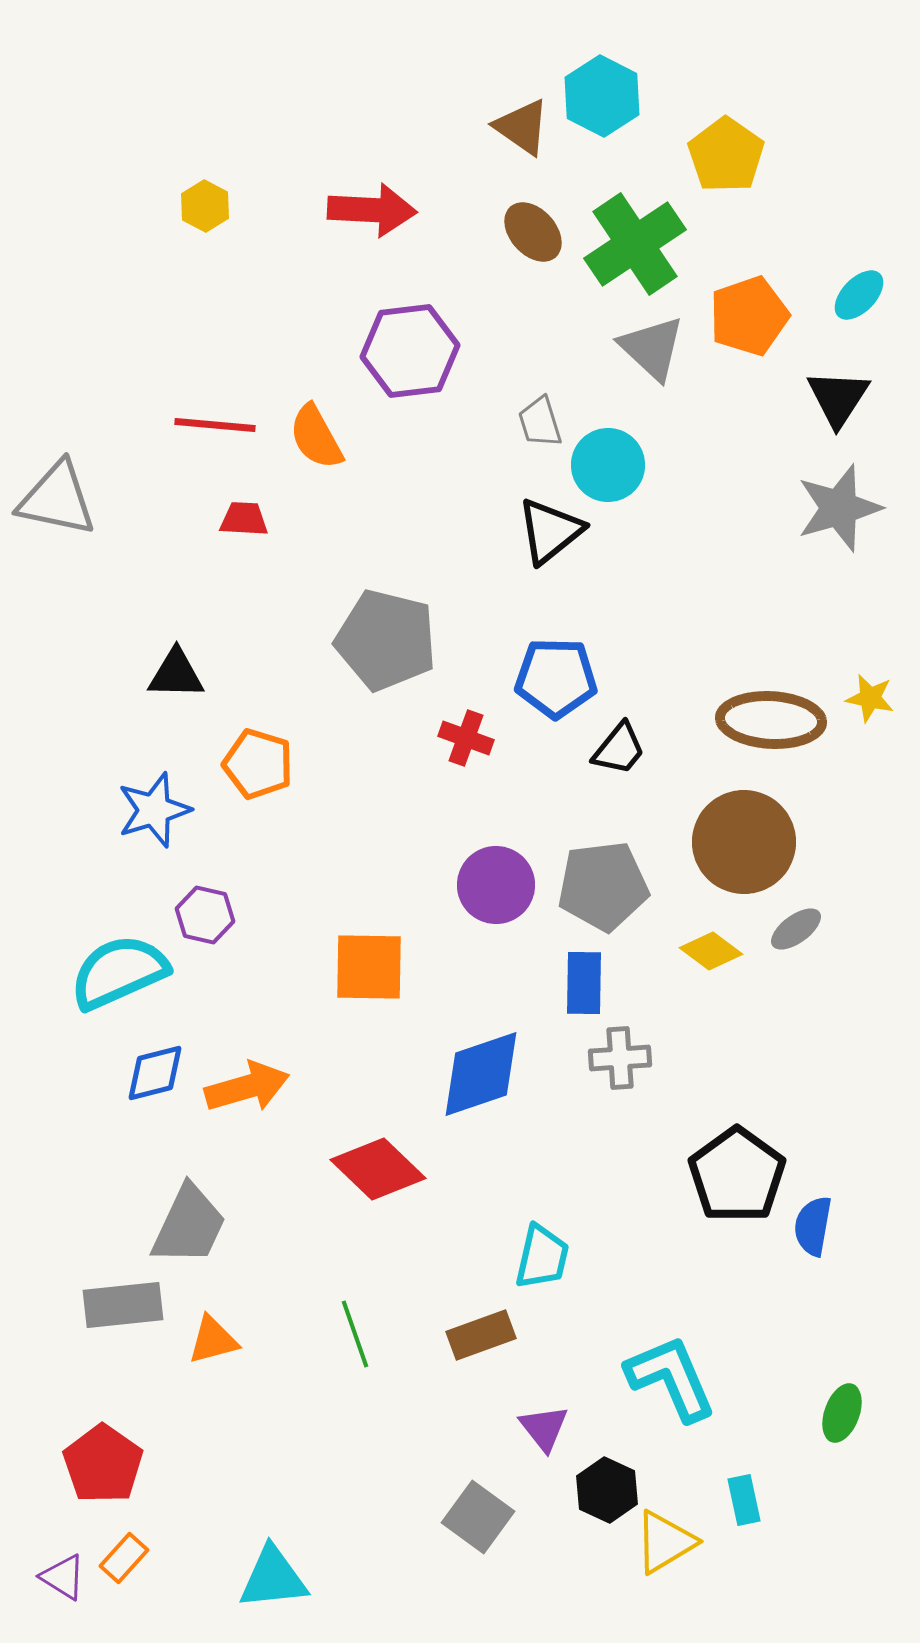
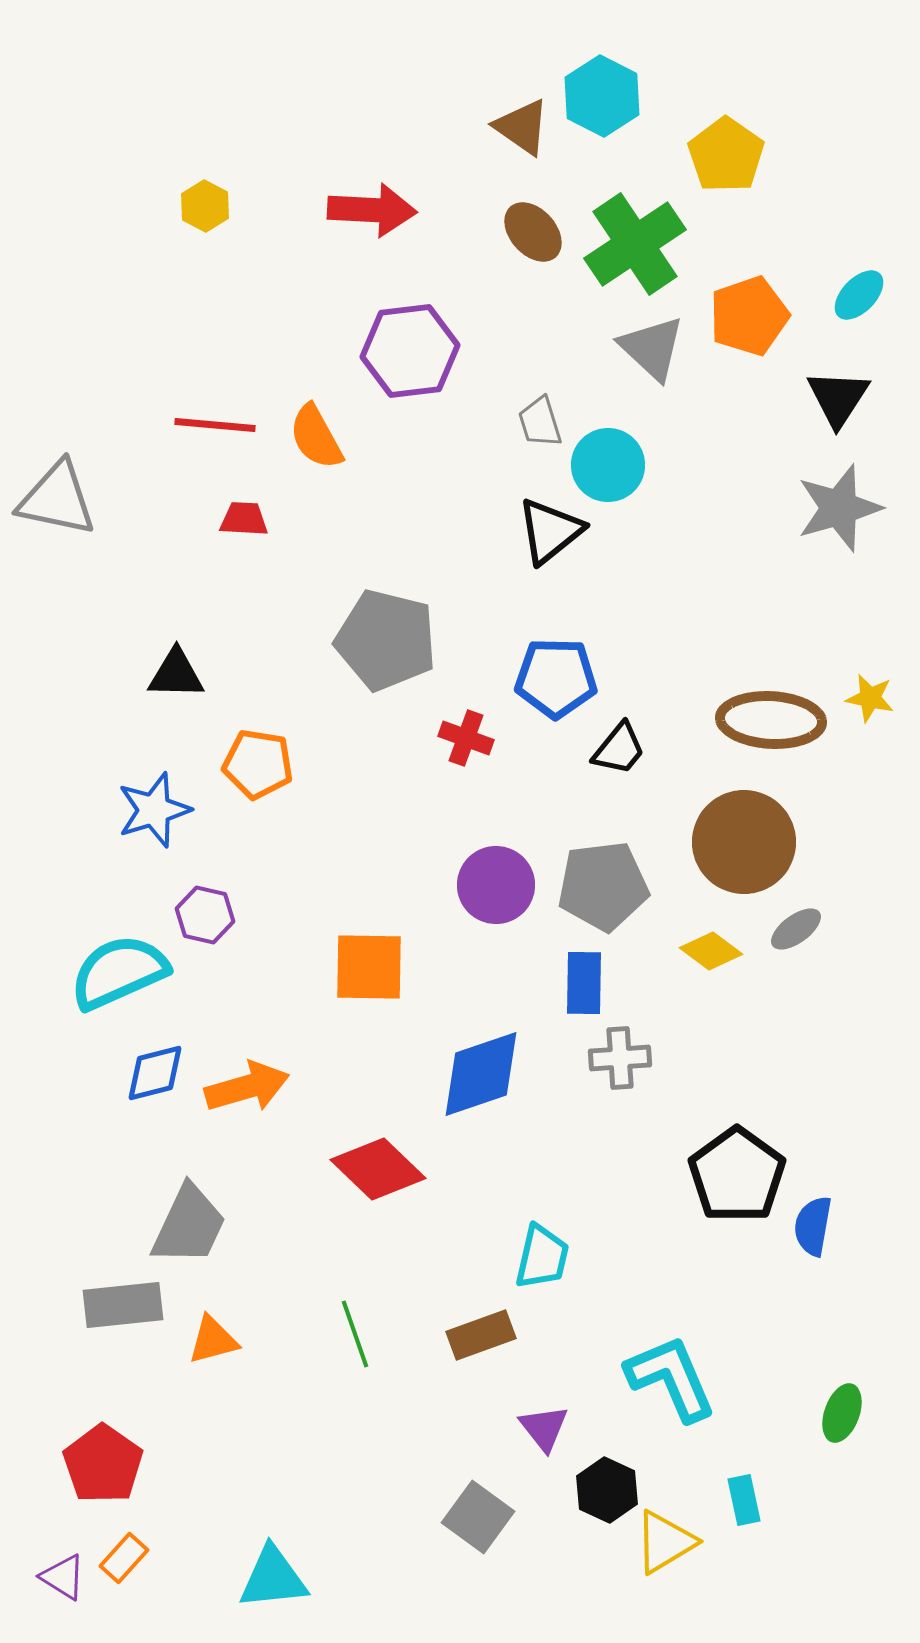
orange pentagon at (258, 764): rotated 8 degrees counterclockwise
